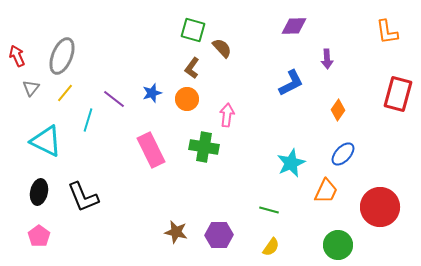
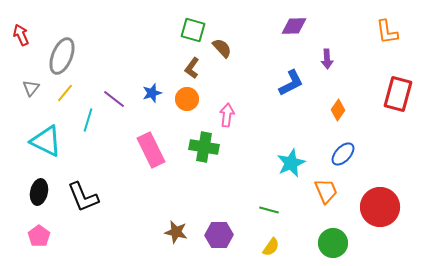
red arrow: moved 4 px right, 21 px up
orange trapezoid: rotated 48 degrees counterclockwise
green circle: moved 5 px left, 2 px up
